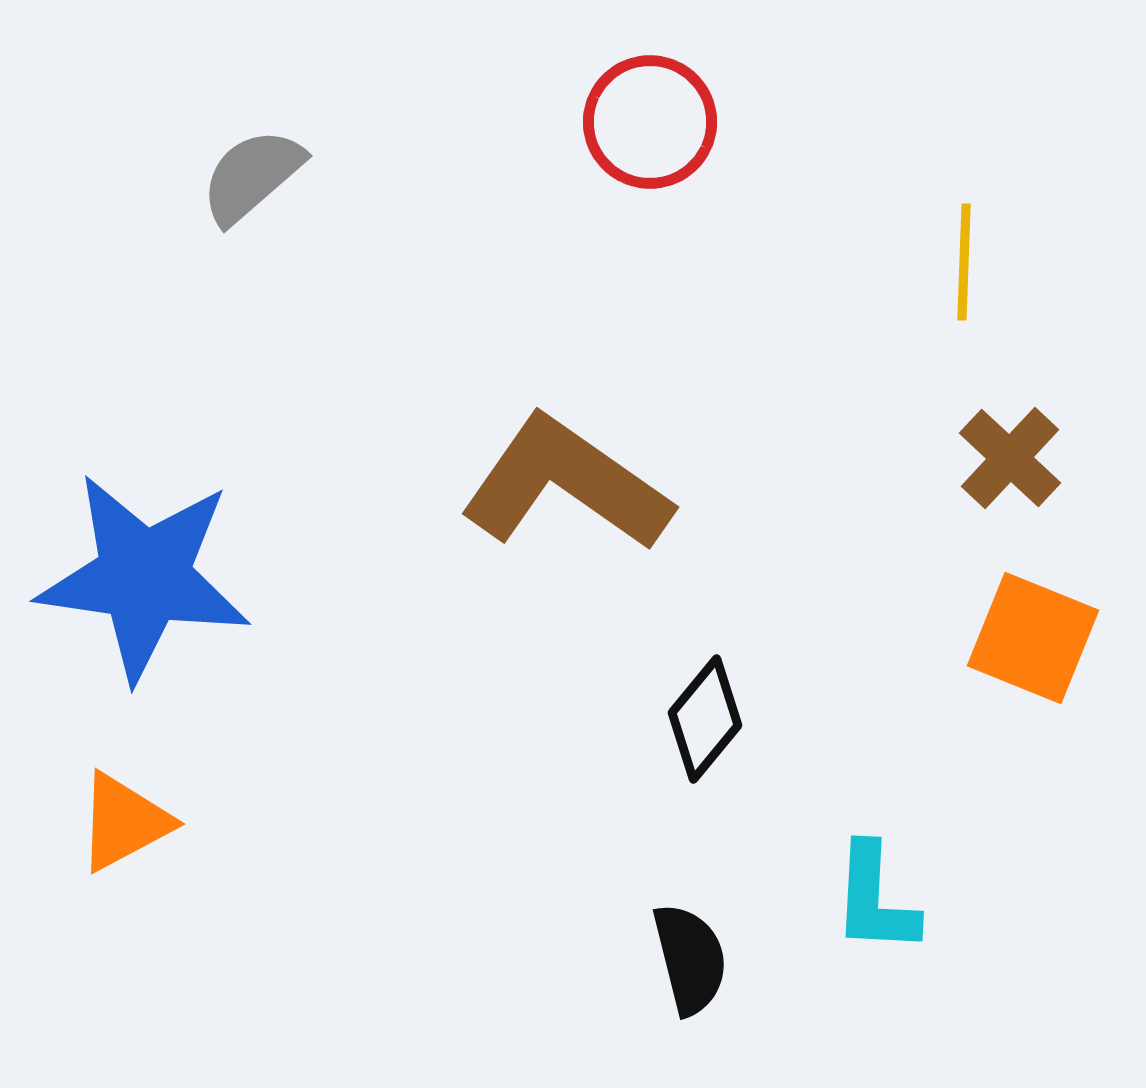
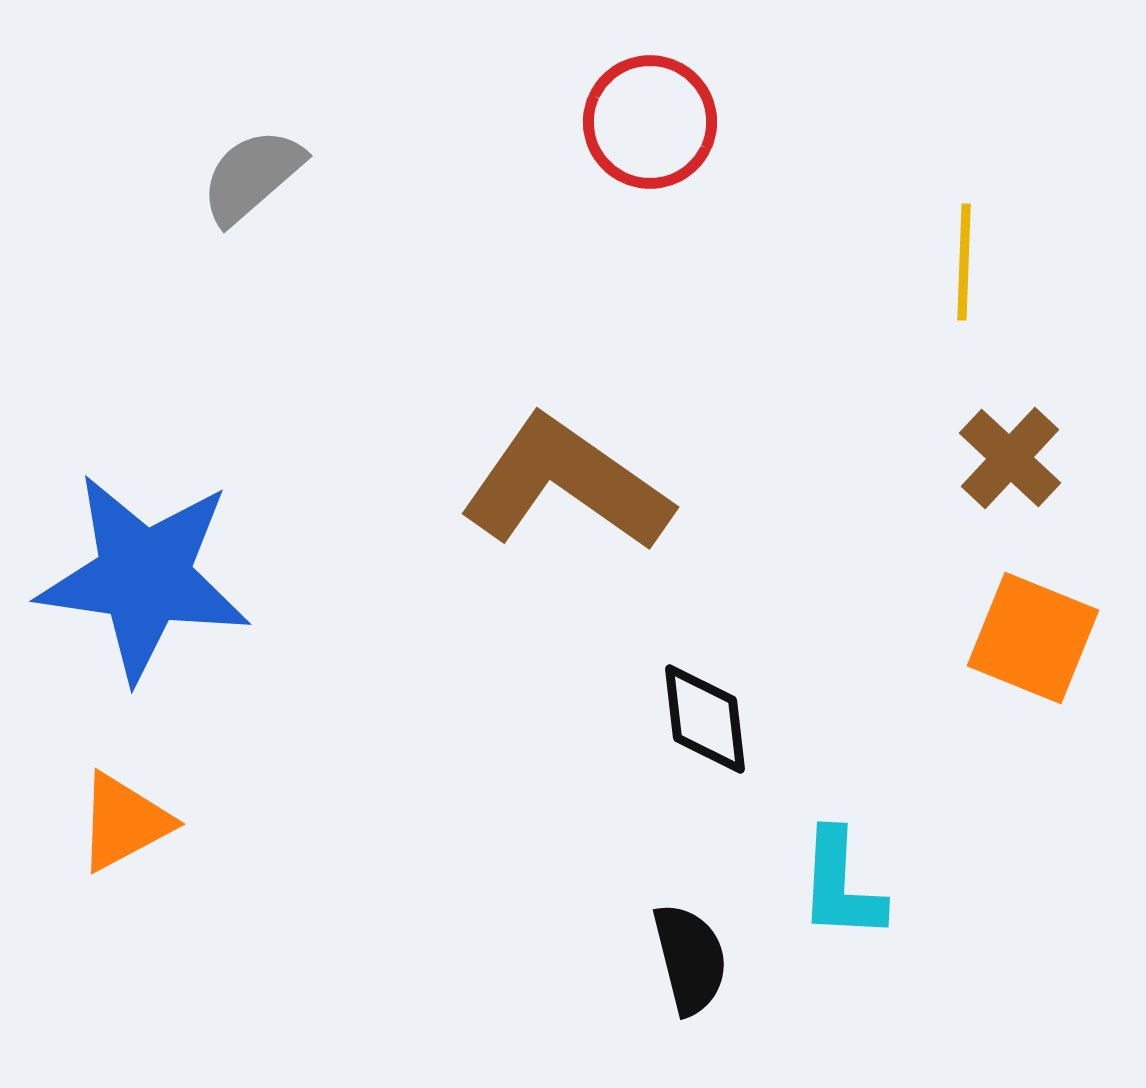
black diamond: rotated 46 degrees counterclockwise
cyan L-shape: moved 34 px left, 14 px up
